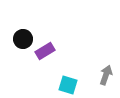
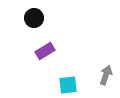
black circle: moved 11 px right, 21 px up
cyan square: rotated 24 degrees counterclockwise
